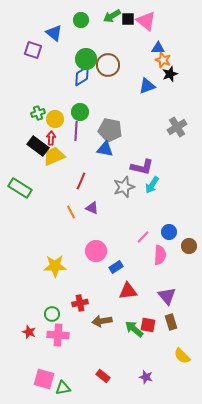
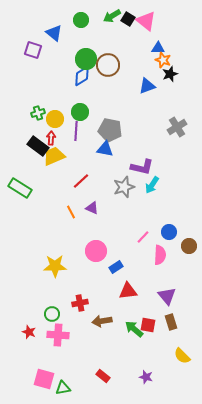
black square at (128, 19): rotated 32 degrees clockwise
red line at (81, 181): rotated 24 degrees clockwise
